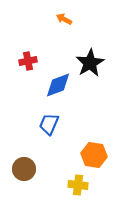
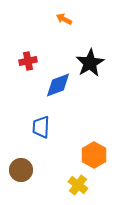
blue trapezoid: moved 8 px left, 3 px down; rotated 20 degrees counterclockwise
orange hexagon: rotated 20 degrees clockwise
brown circle: moved 3 px left, 1 px down
yellow cross: rotated 30 degrees clockwise
